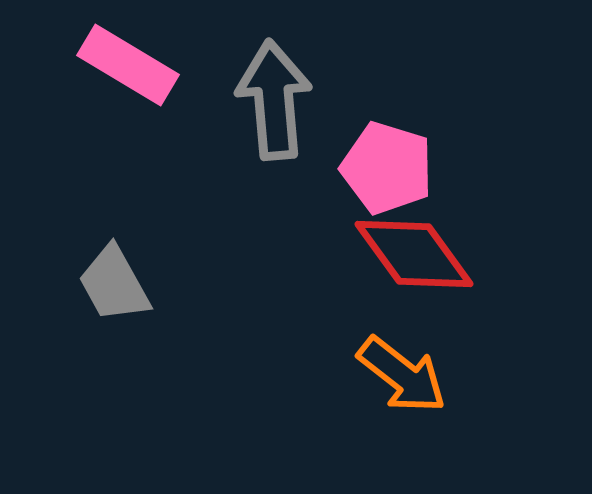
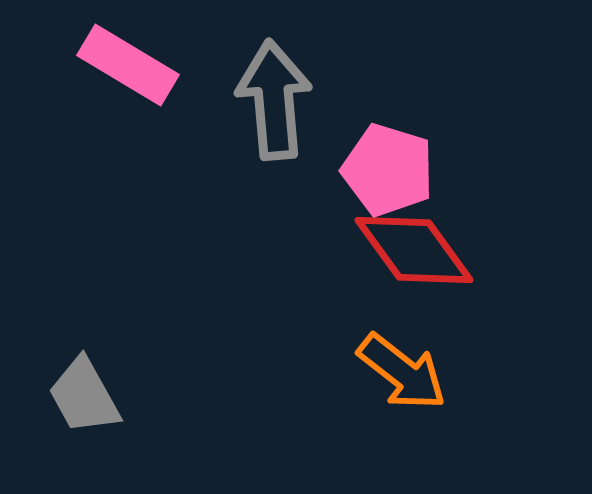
pink pentagon: moved 1 px right, 2 px down
red diamond: moved 4 px up
gray trapezoid: moved 30 px left, 112 px down
orange arrow: moved 3 px up
